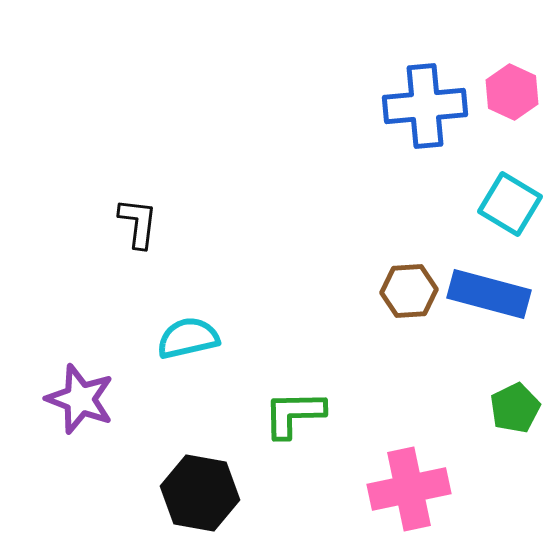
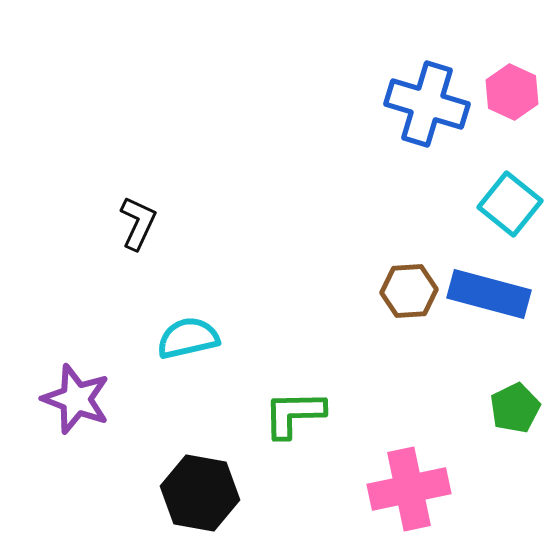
blue cross: moved 2 px right, 2 px up; rotated 22 degrees clockwise
cyan square: rotated 8 degrees clockwise
black L-shape: rotated 18 degrees clockwise
purple star: moved 4 px left
